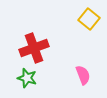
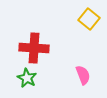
red cross: rotated 24 degrees clockwise
green star: rotated 12 degrees clockwise
